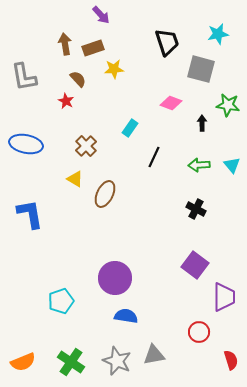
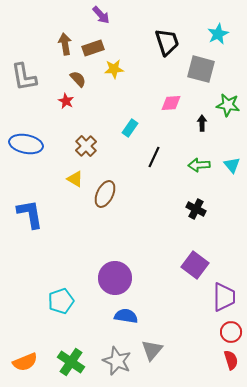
cyan star: rotated 15 degrees counterclockwise
pink diamond: rotated 25 degrees counterclockwise
red circle: moved 32 px right
gray triangle: moved 2 px left, 5 px up; rotated 40 degrees counterclockwise
orange semicircle: moved 2 px right
